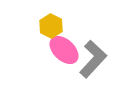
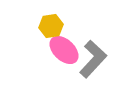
yellow hexagon: rotated 25 degrees clockwise
